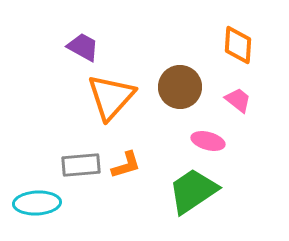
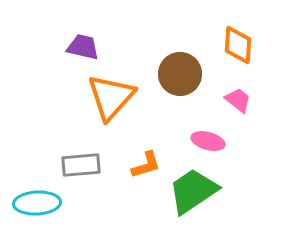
purple trapezoid: rotated 16 degrees counterclockwise
brown circle: moved 13 px up
orange L-shape: moved 20 px right
